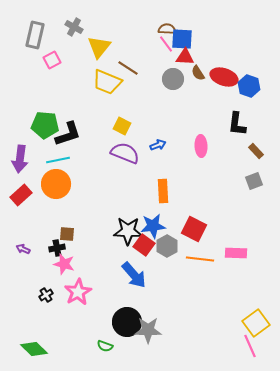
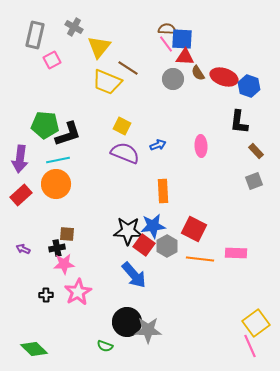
black L-shape at (237, 124): moved 2 px right, 2 px up
pink star at (64, 264): rotated 20 degrees counterclockwise
black cross at (46, 295): rotated 32 degrees clockwise
